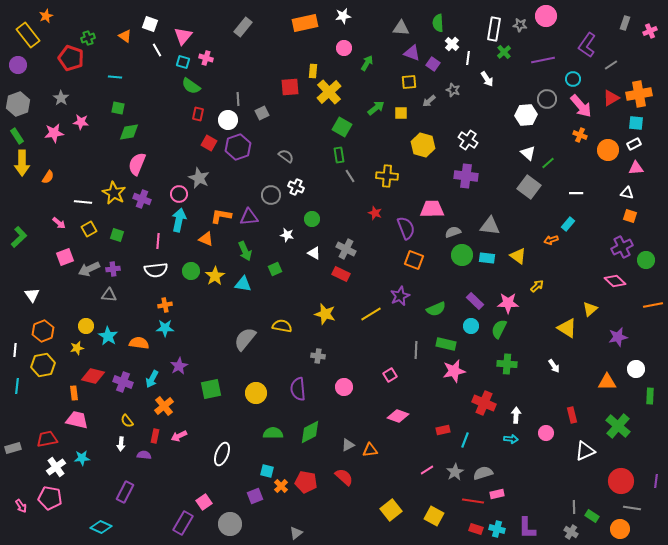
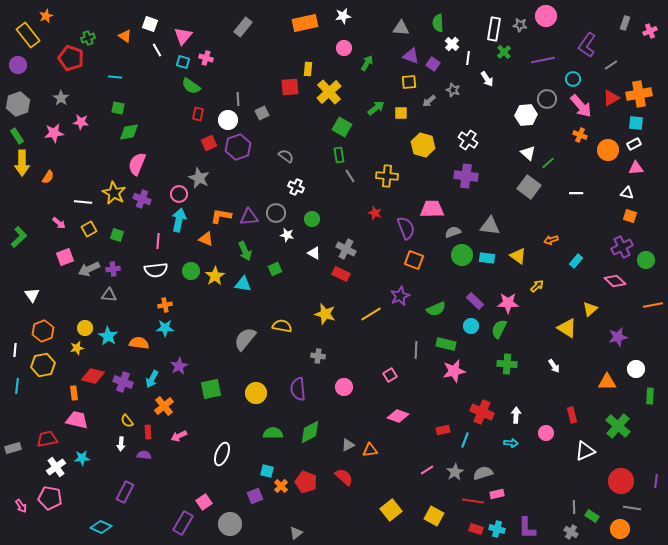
purple triangle at (412, 53): moved 1 px left, 3 px down
yellow rectangle at (313, 71): moved 5 px left, 2 px up
red square at (209, 143): rotated 35 degrees clockwise
gray circle at (271, 195): moved 5 px right, 18 px down
cyan rectangle at (568, 224): moved 8 px right, 37 px down
yellow circle at (86, 326): moved 1 px left, 2 px down
red cross at (484, 403): moved 2 px left, 9 px down
red rectangle at (155, 436): moved 7 px left, 4 px up; rotated 16 degrees counterclockwise
cyan arrow at (511, 439): moved 4 px down
red pentagon at (306, 482): rotated 10 degrees clockwise
